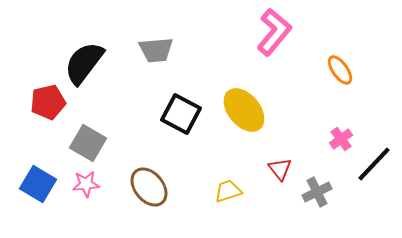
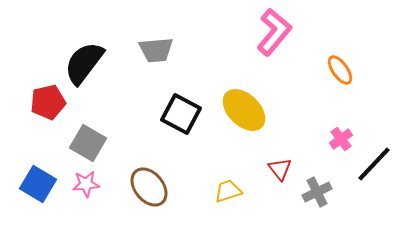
yellow ellipse: rotated 6 degrees counterclockwise
